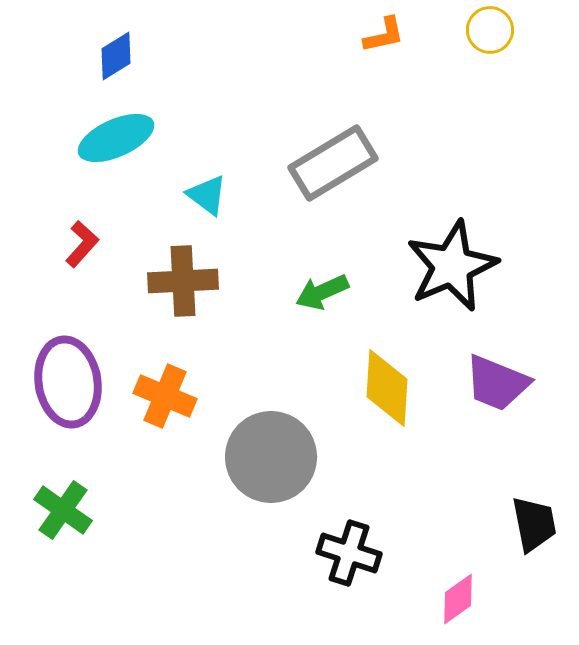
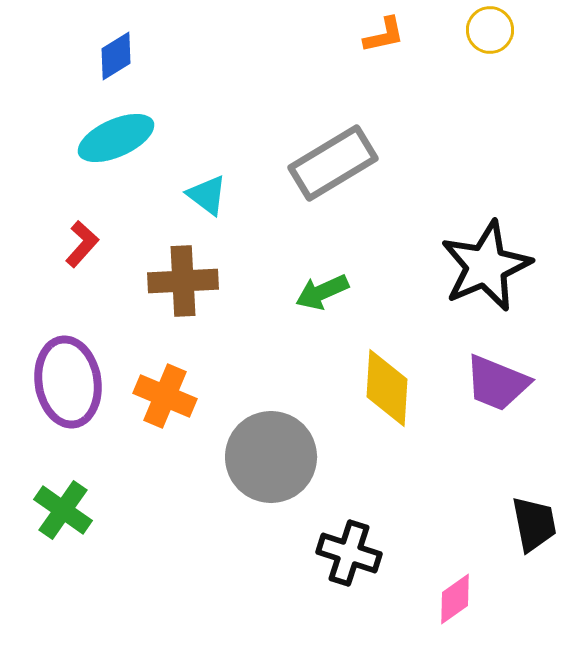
black star: moved 34 px right
pink diamond: moved 3 px left
